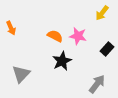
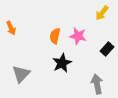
orange semicircle: rotated 105 degrees counterclockwise
black star: moved 2 px down
gray arrow: rotated 48 degrees counterclockwise
